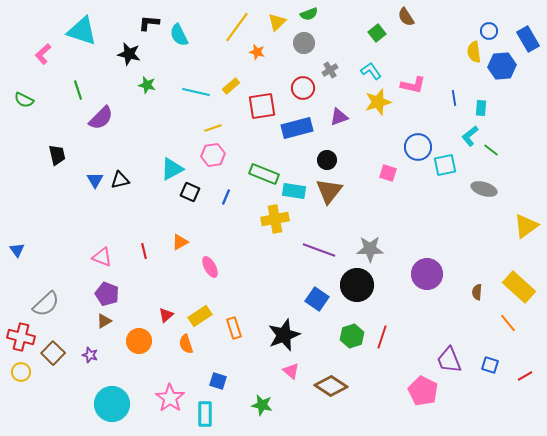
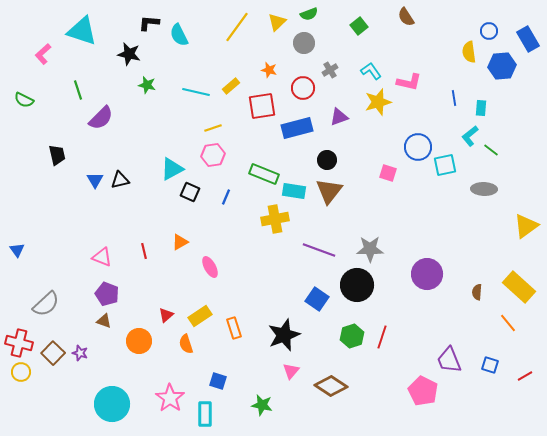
green square at (377, 33): moved 18 px left, 7 px up
orange star at (257, 52): moved 12 px right, 18 px down
yellow semicircle at (474, 52): moved 5 px left
pink L-shape at (413, 85): moved 4 px left, 3 px up
gray ellipse at (484, 189): rotated 15 degrees counterclockwise
brown triangle at (104, 321): rotated 49 degrees clockwise
red cross at (21, 337): moved 2 px left, 6 px down
purple star at (90, 355): moved 10 px left, 2 px up
pink triangle at (291, 371): rotated 30 degrees clockwise
